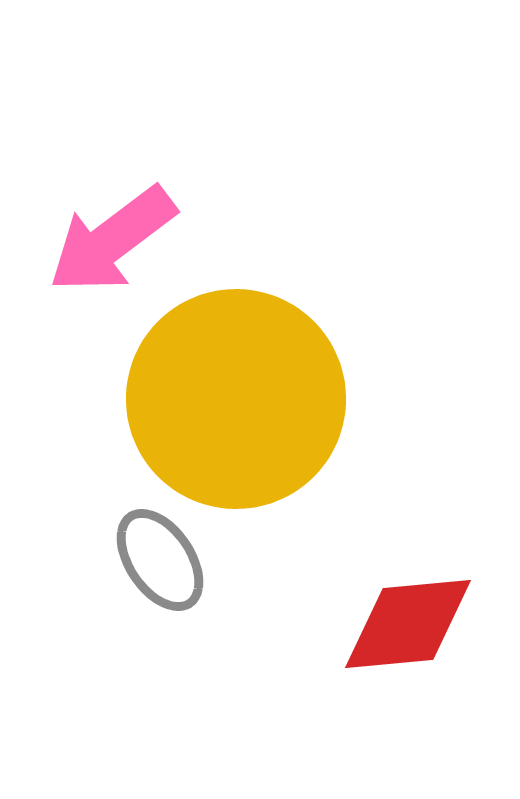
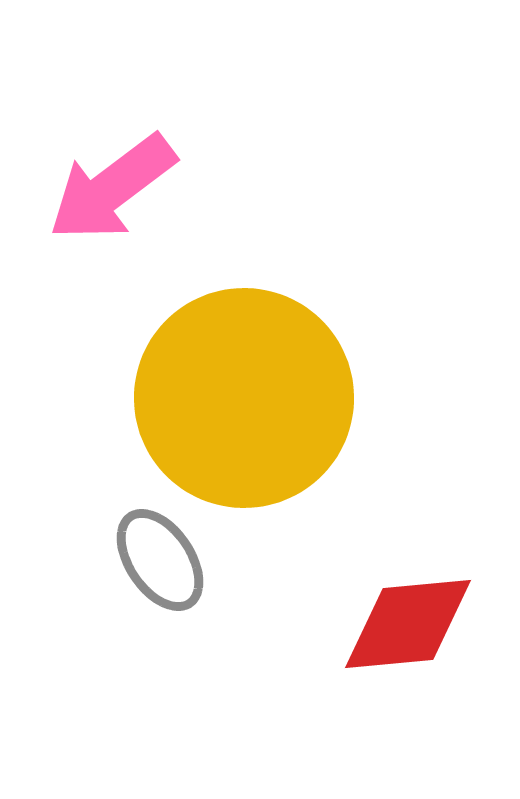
pink arrow: moved 52 px up
yellow circle: moved 8 px right, 1 px up
